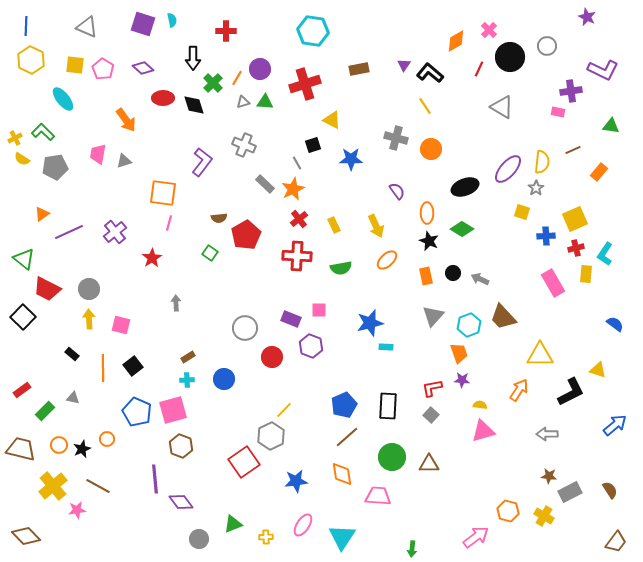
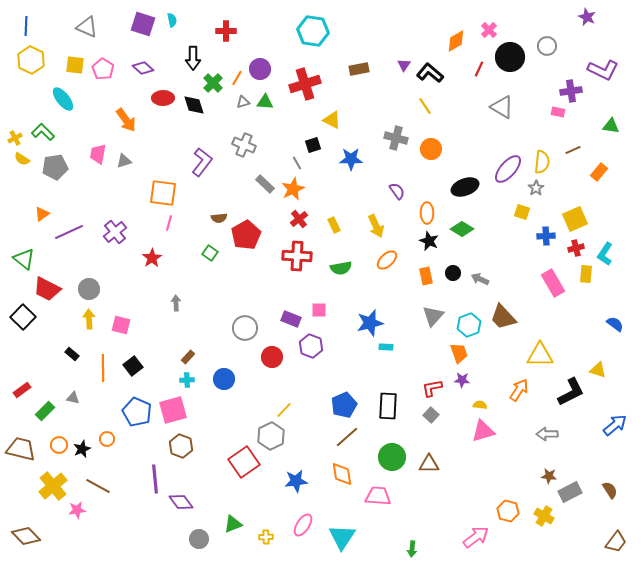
brown rectangle at (188, 357): rotated 16 degrees counterclockwise
